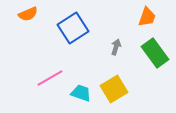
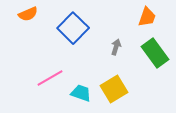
blue square: rotated 12 degrees counterclockwise
